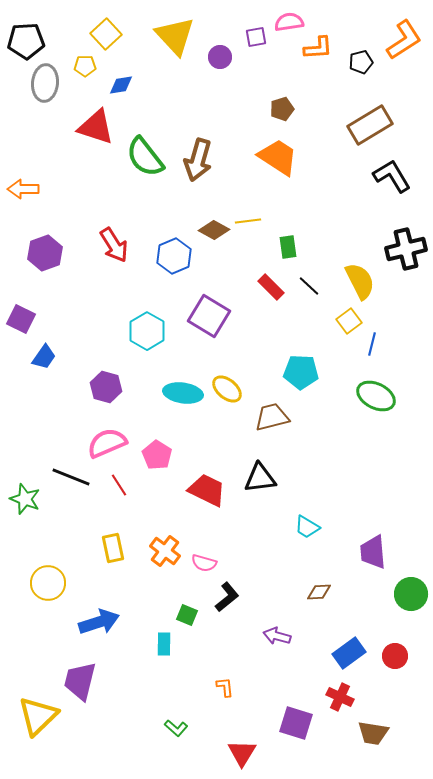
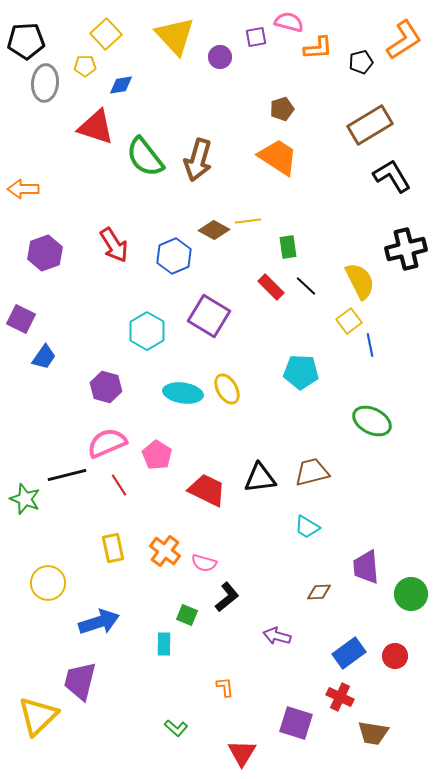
pink semicircle at (289, 22): rotated 24 degrees clockwise
black line at (309, 286): moved 3 px left
blue line at (372, 344): moved 2 px left, 1 px down; rotated 25 degrees counterclockwise
yellow ellipse at (227, 389): rotated 20 degrees clockwise
green ellipse at (376, 396): moved 4 px left, 25 px down
brown trapezoid at (272, 417): moved 40 px right, 55 px down
black line at (71, 477): moved 4 px left, 2 px up; rotated 36 degrees counterclockwise
purple trapezoid at (373, 552): moved 7 px left, 15 px down
